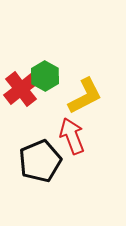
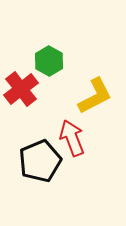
green hexagon: moved 4 px right, 15 px up
yellow L-shape: moved 10 px right
red arrow: moved 2 px down
